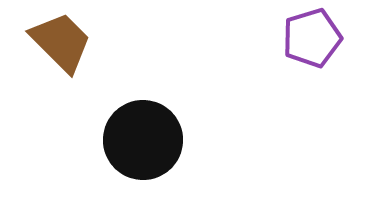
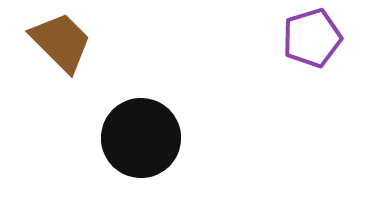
black circle: moved 2 px left, 2 px up
